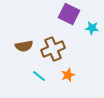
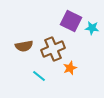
purple square: moved 2 px right, 7 px down
orange star: moved 2 px right, 7 px up
